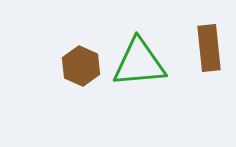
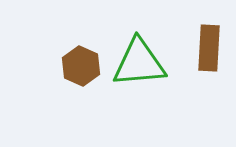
brown rectangle: rotated 9 degrees clockwise
